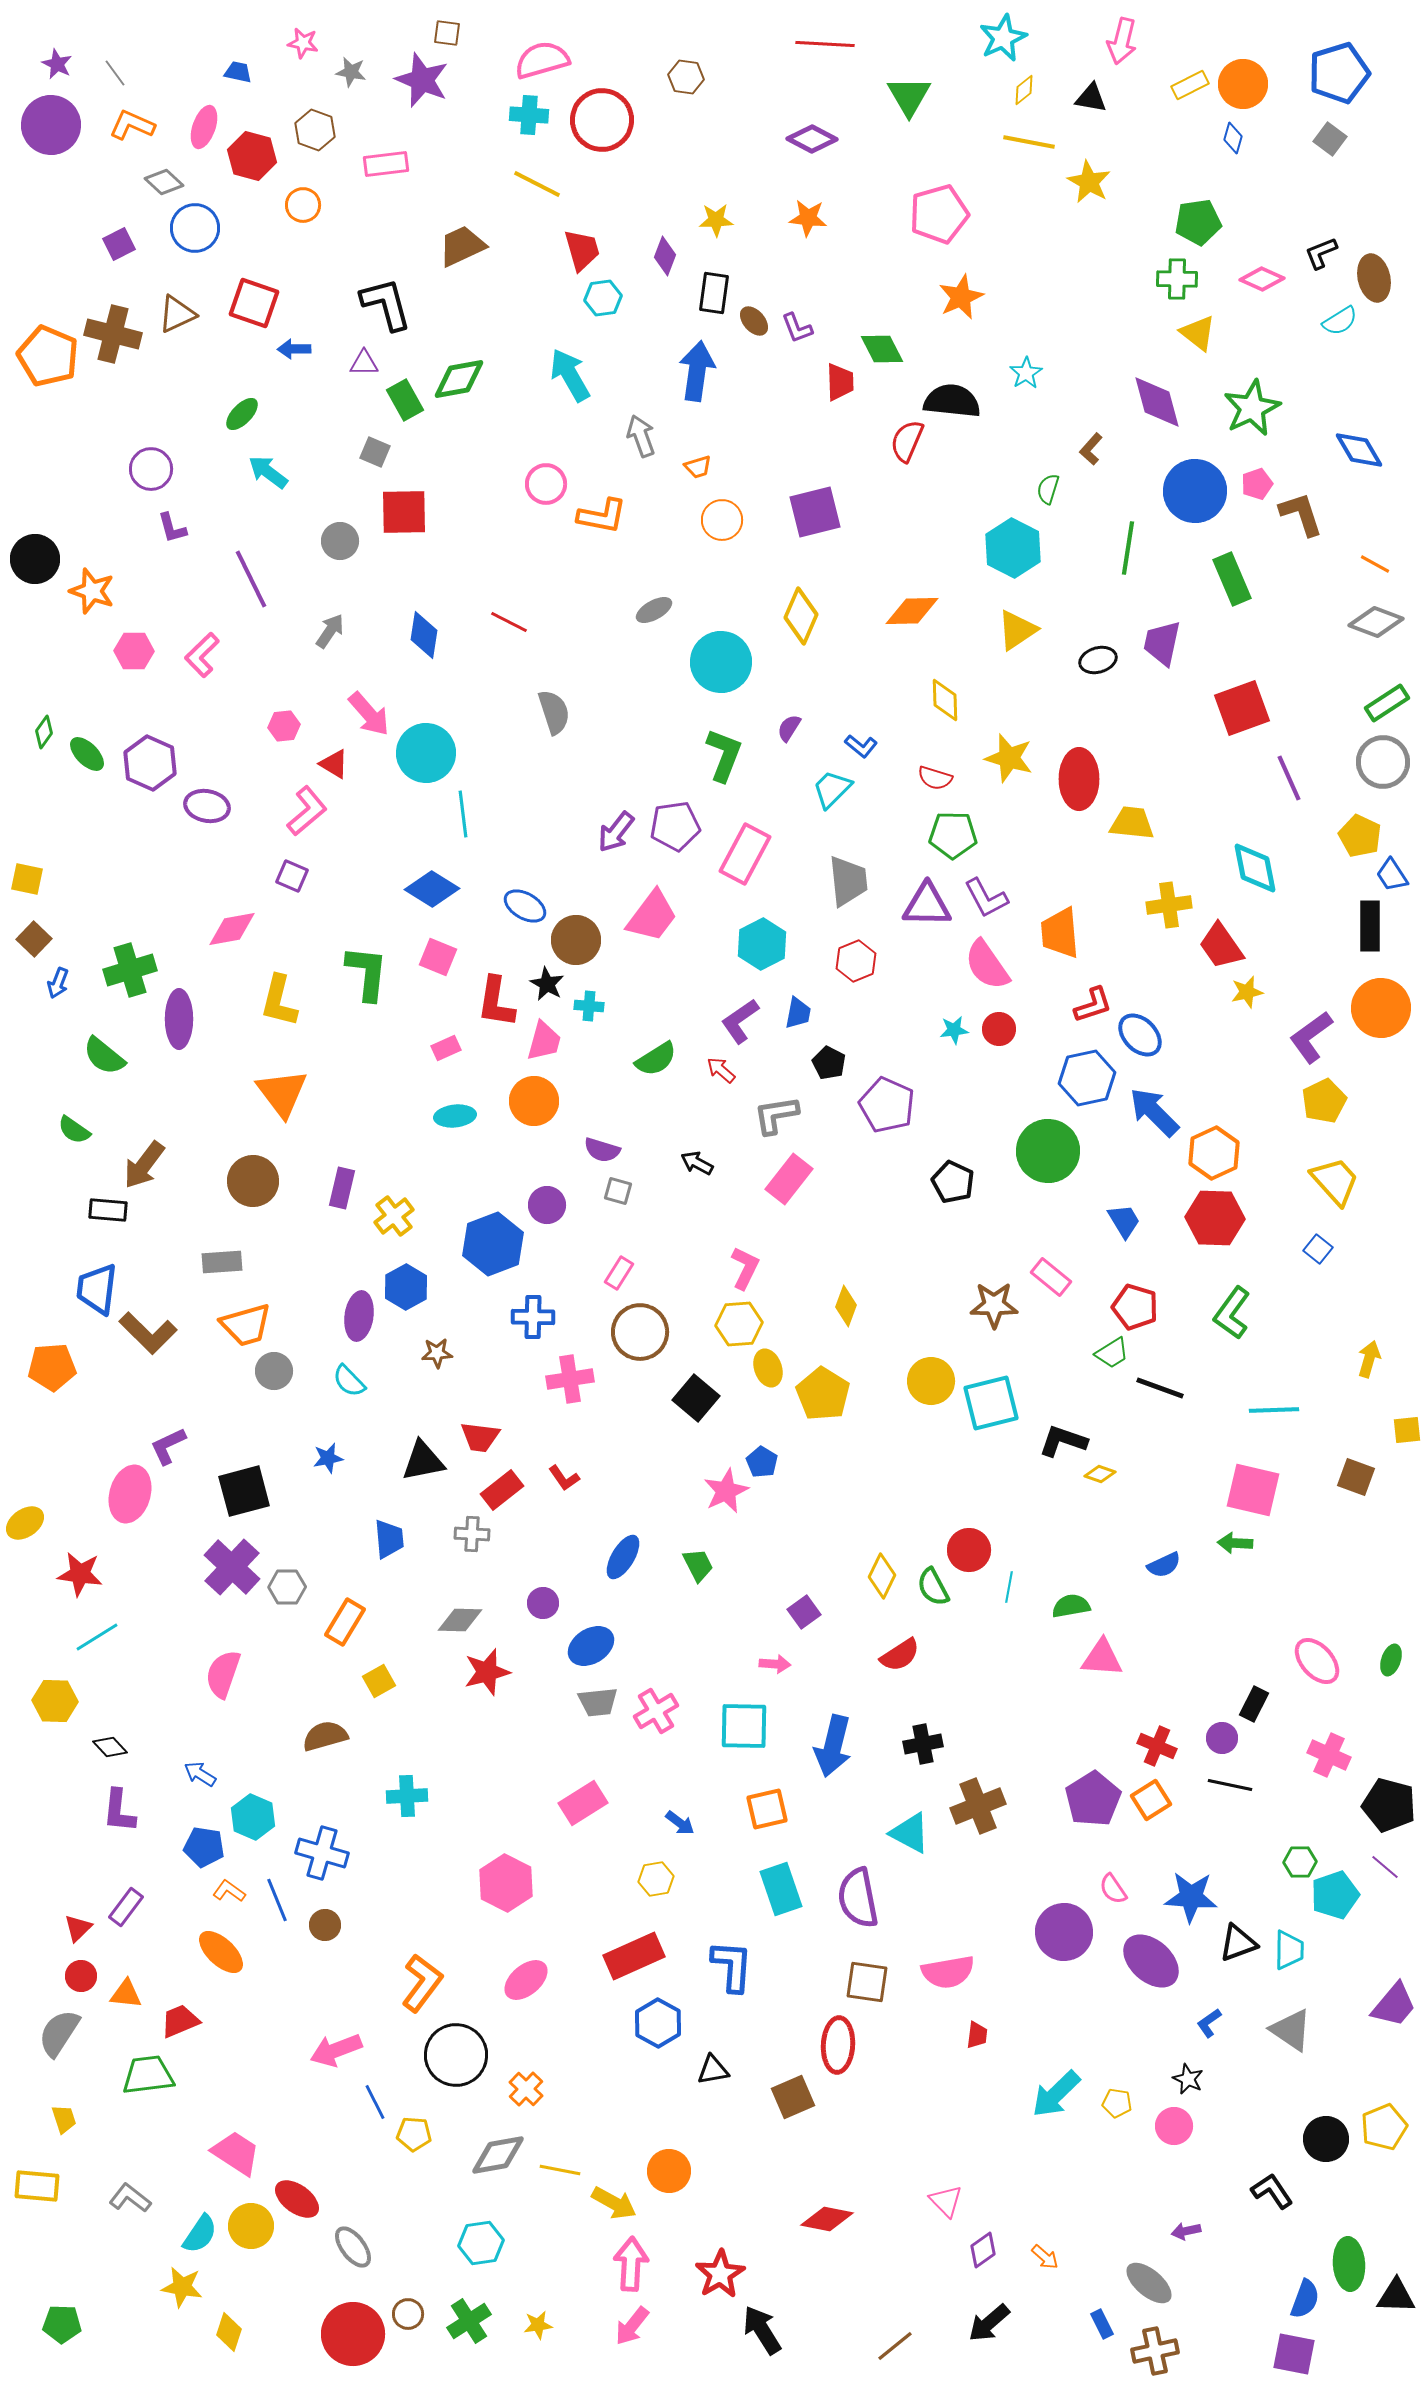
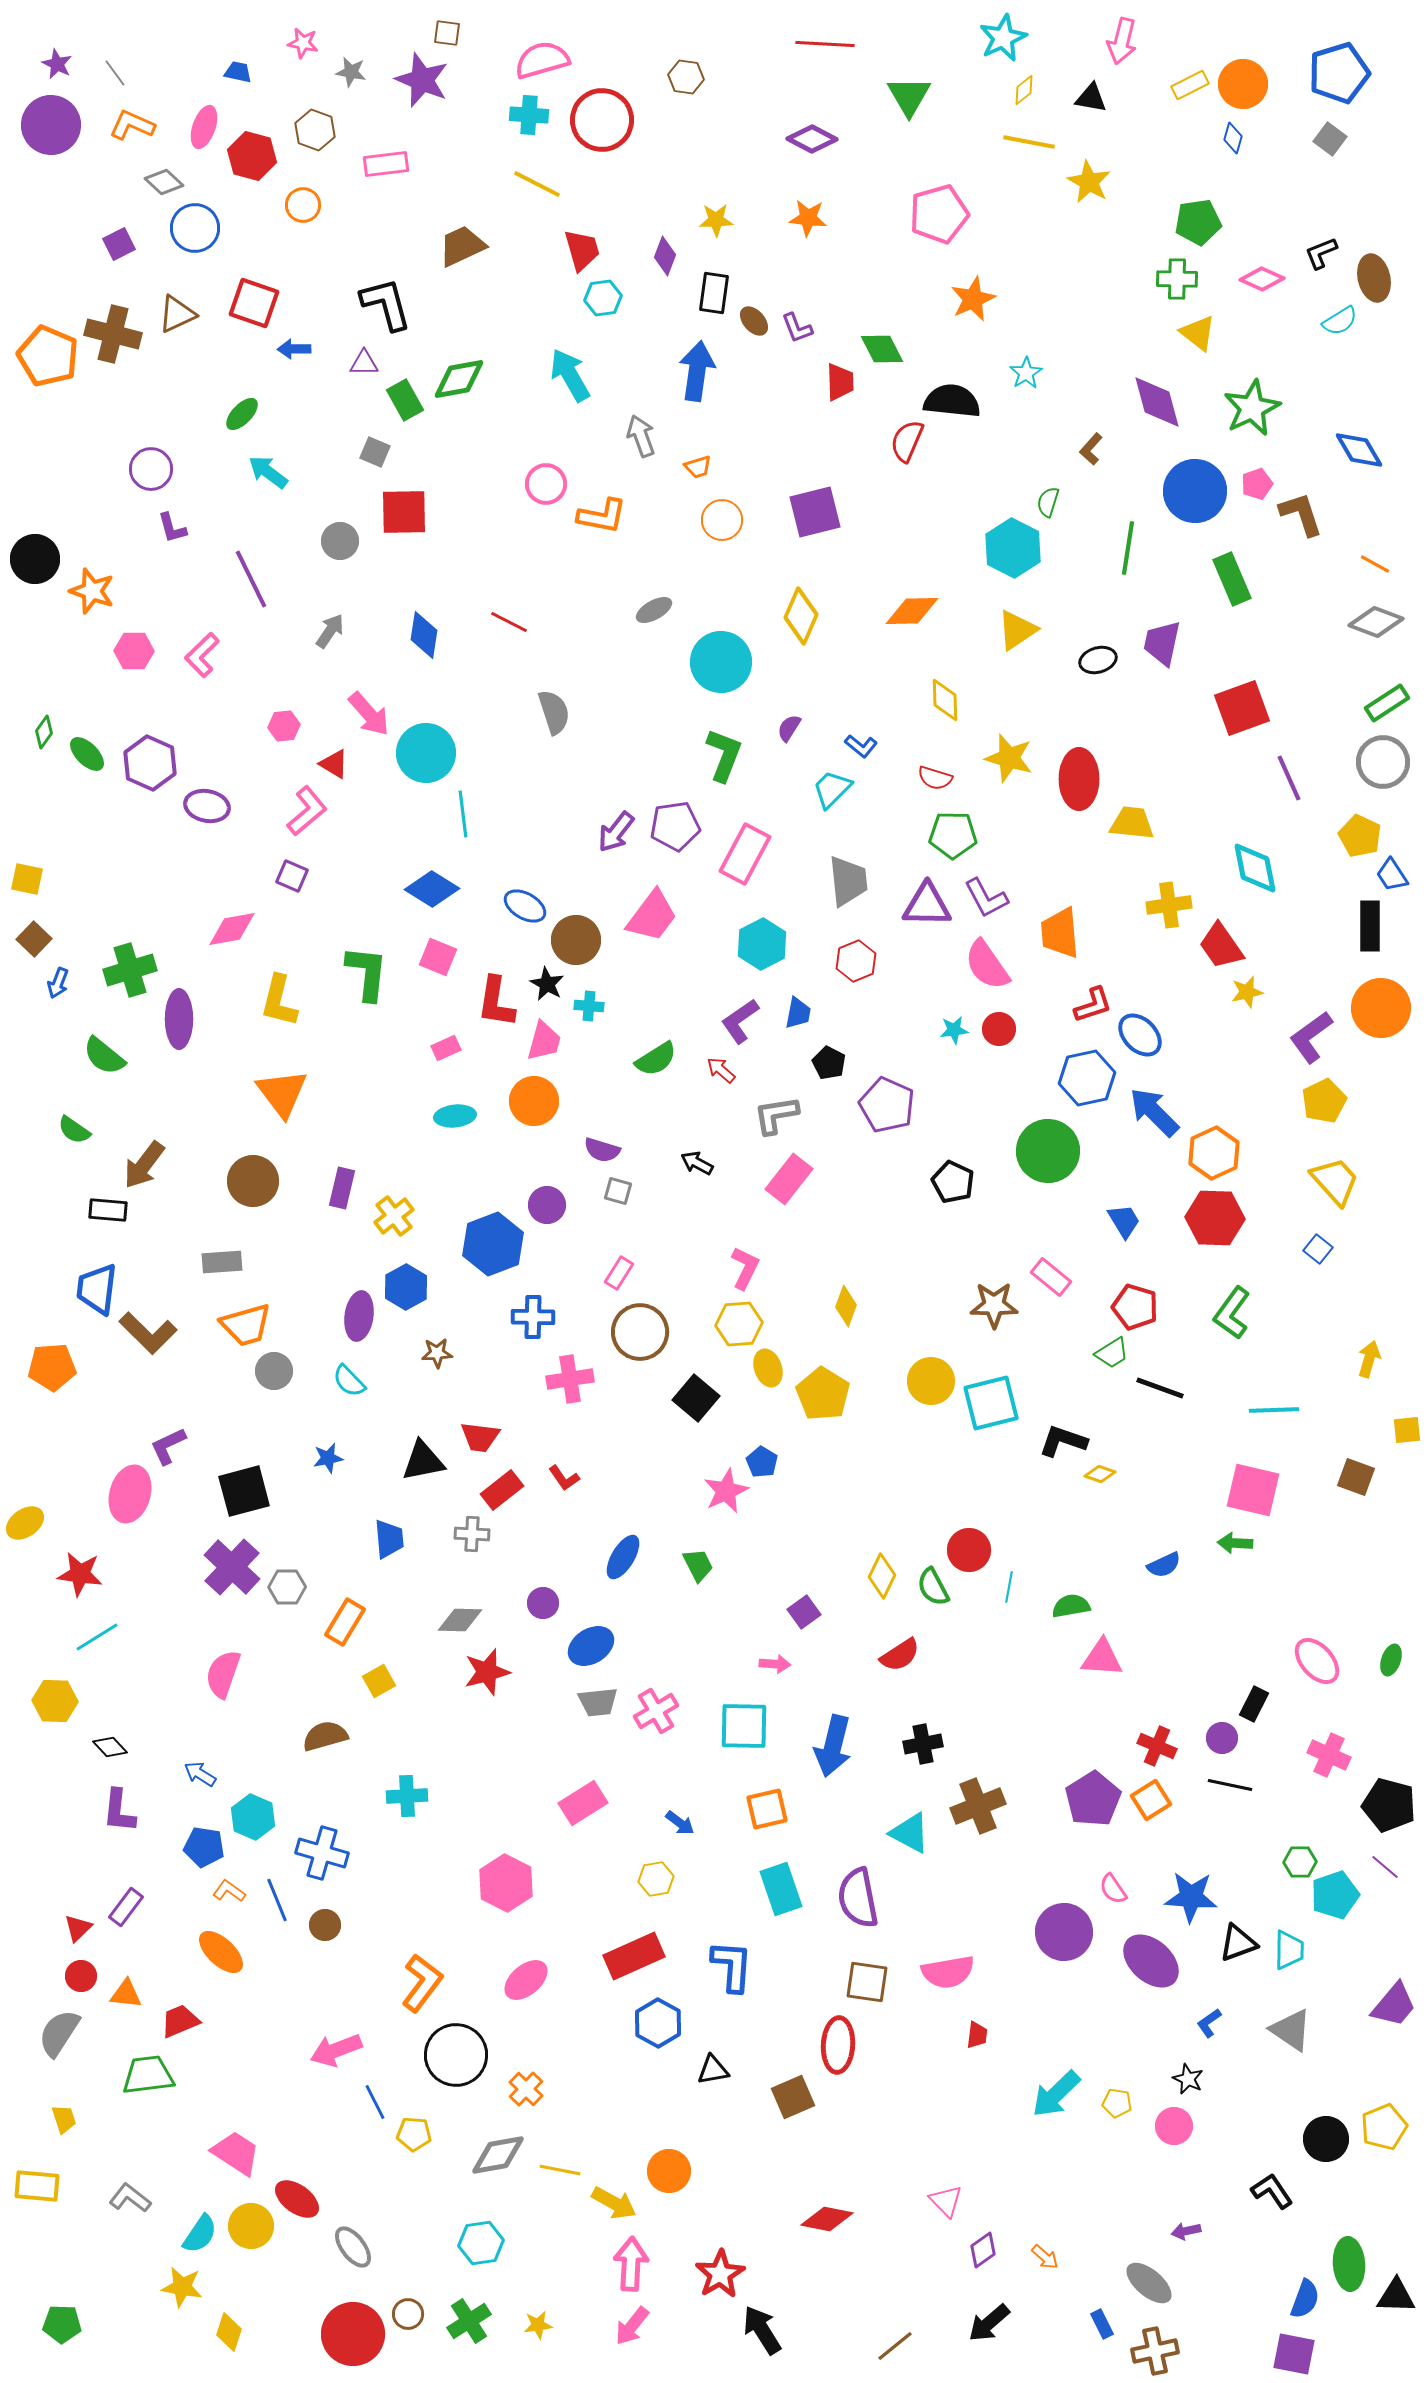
orange star at (961, 297): moved 12 px right, 2 px down
green semicircle at (1048, 489): moved 13 px down
